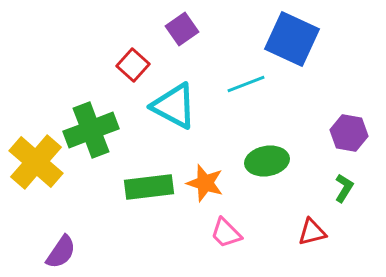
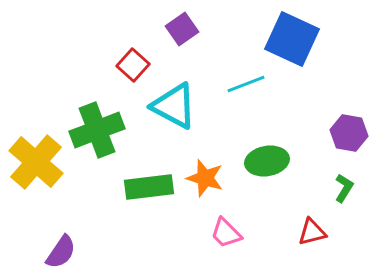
green cross: moved 6 px right
orange star: moved 5 px up
